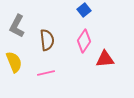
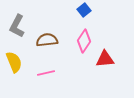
brown semicircle: rotated 90 degrees counterclockwise
